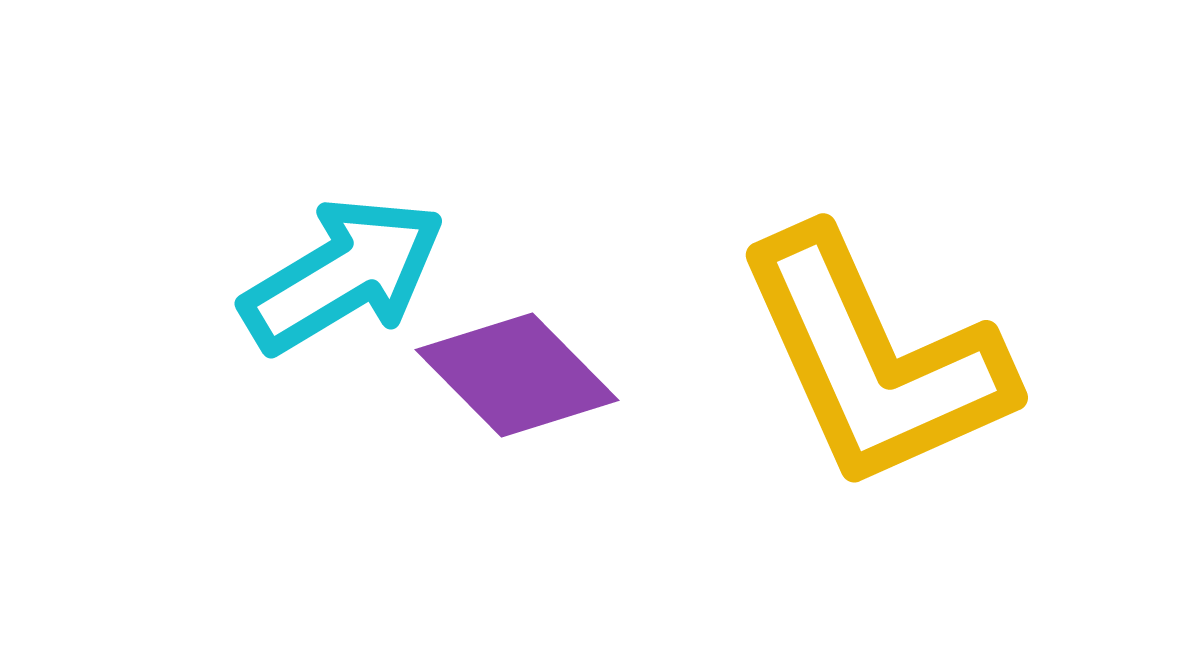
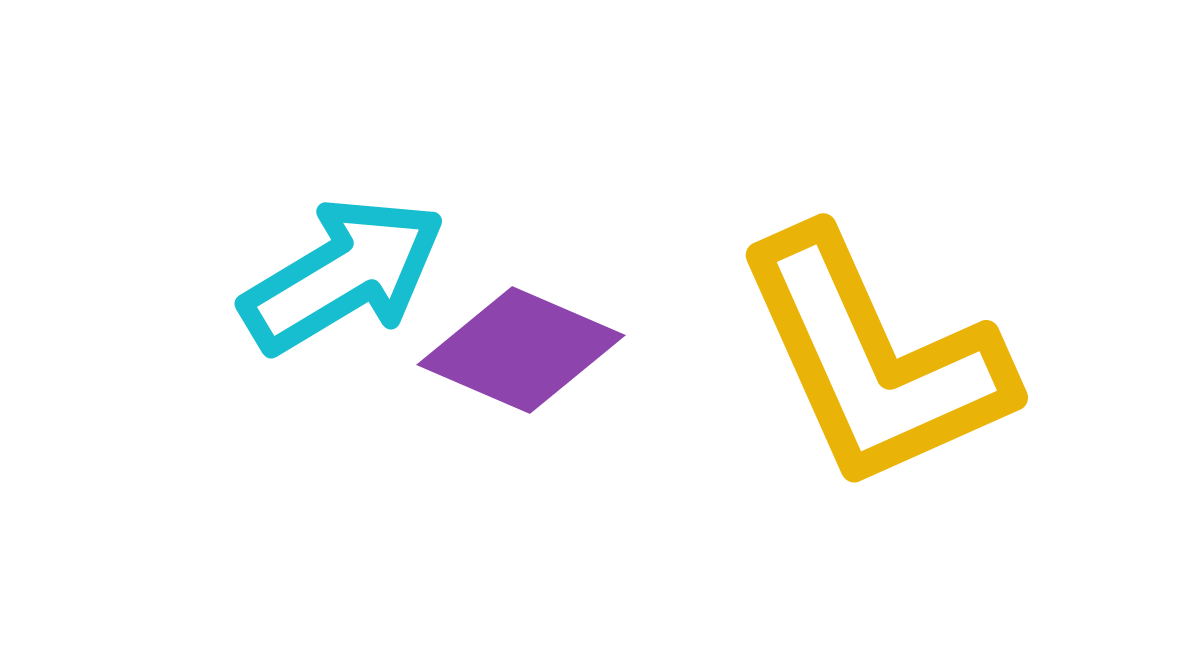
purple diamond: moved 4 px right, 25 px up; rotated 22 degrees counterclockwise
